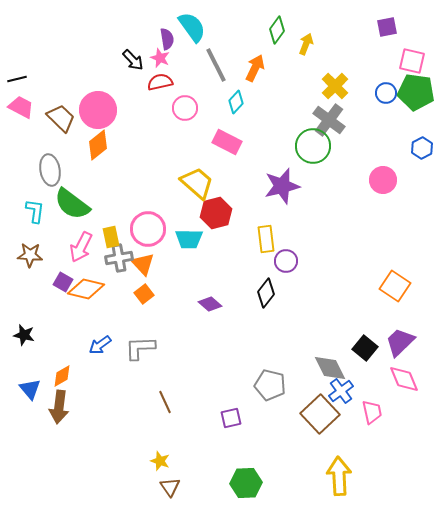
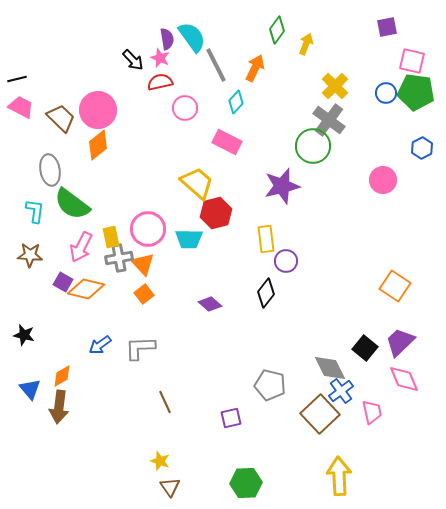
cyan semicircle at (192, 27): moved 10 px down
